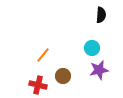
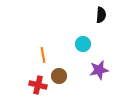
cyan circle: moved 9 px left, 4 px up
orange line: rotated 49 degrees counterclockwise
brown circle: moved 4 px left
